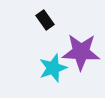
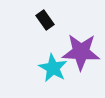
cyan star: rotated 24 degrees counterclockwise
